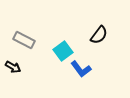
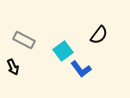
black arrow: rotated 35 degrees clockwise
